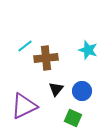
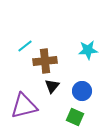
cyan star: rotated 24 degrees counterclockwise
brown cross: moved 1 px left, 3 px down
black triangle: moved 4 px left, 3 px up
purple triangle: rotated 12 degrees clockwise
green square: moved 2 px right, 1 px up
